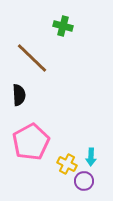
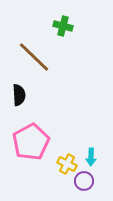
brown line: moved 2 px right, 1 px up
